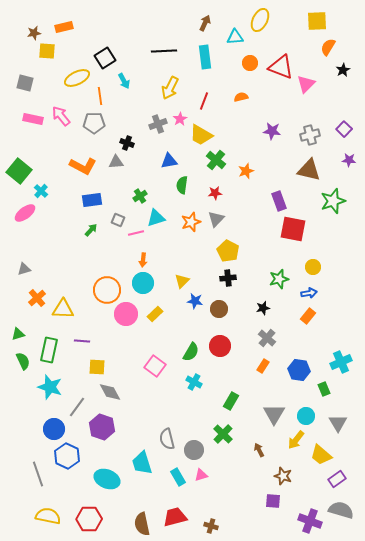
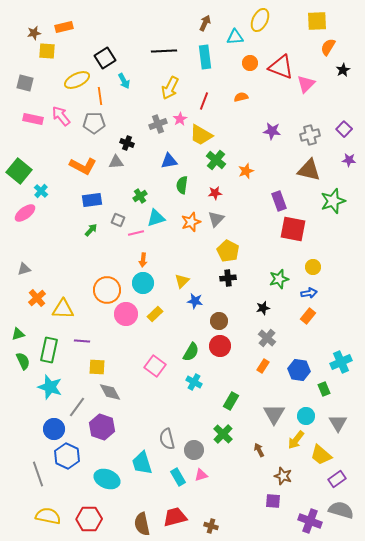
yellow ellipse at (77, 78): moved 2 px down
brown circle at (219, 309): moved 12 px down
